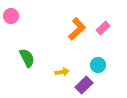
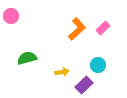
green semicircle: rotated 78 degrees counterclockwise
